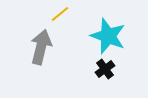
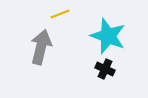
yellow line: rotated 18 degrees clockwise
black cross: rotated 30 degrees counterclockwise
